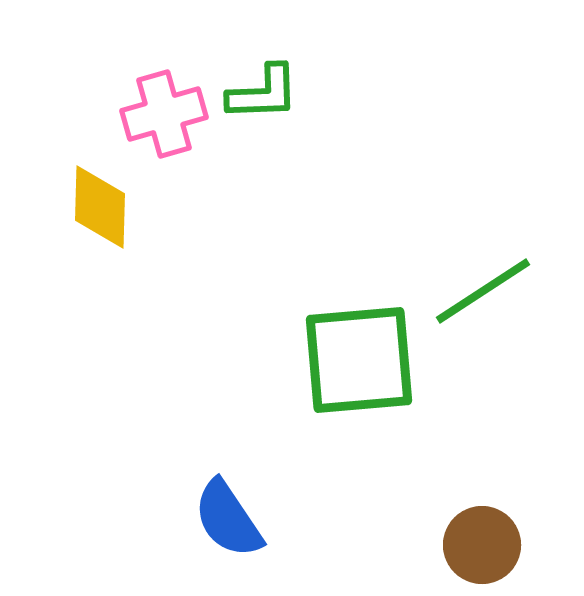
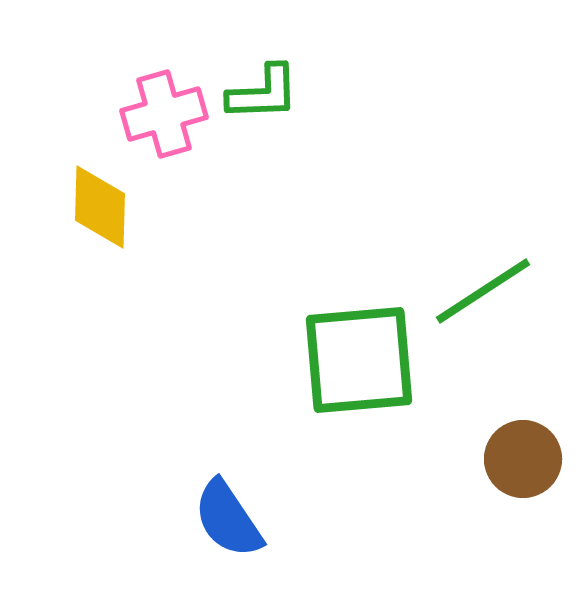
brown circle: moved 41 px right, 86 px up
